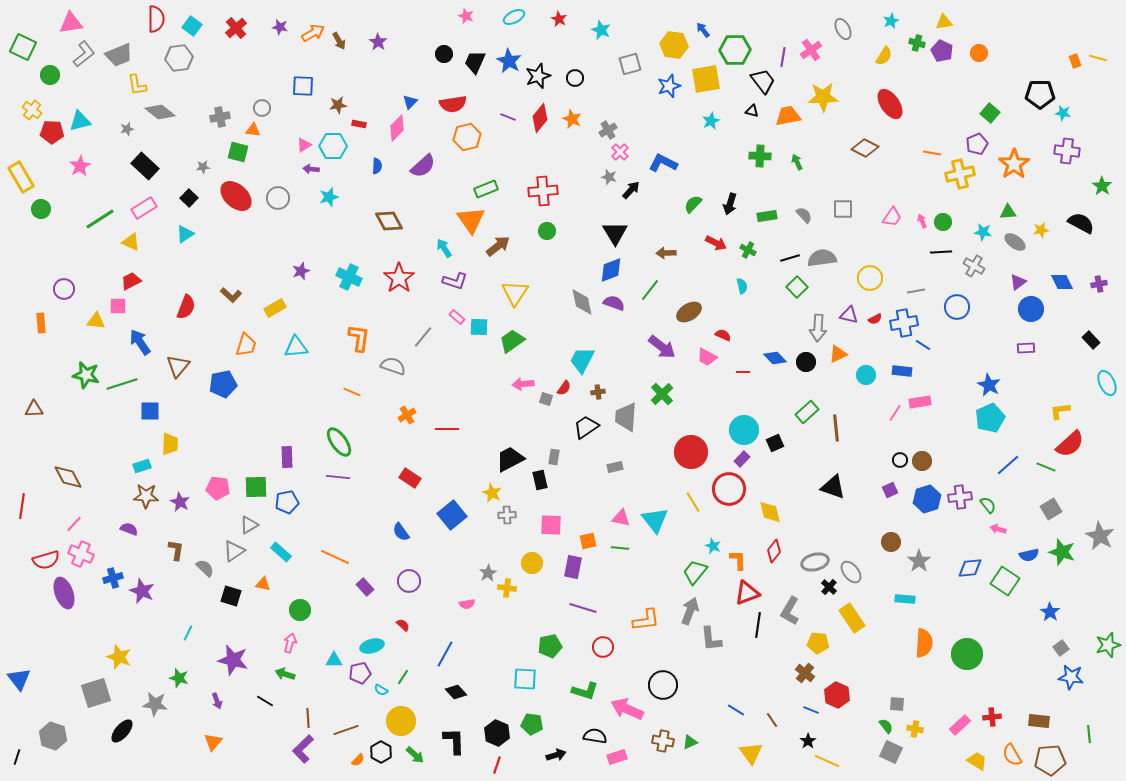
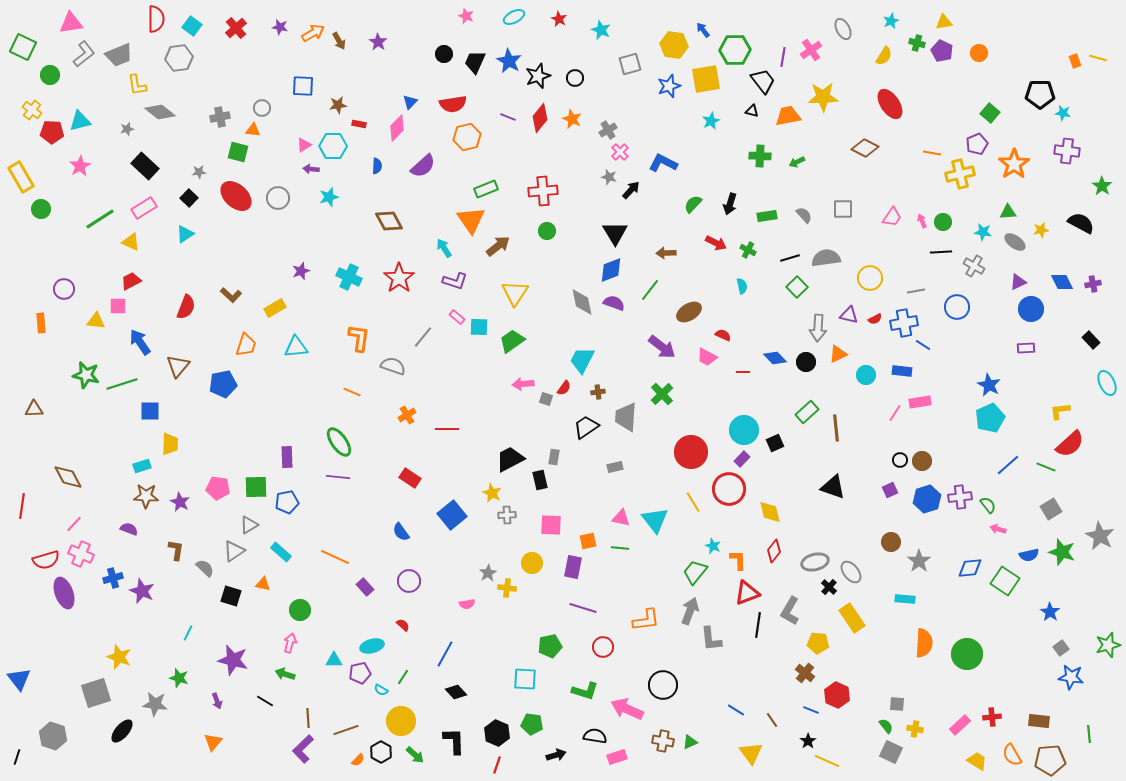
green arrow at (797, 162): rotated 91 degrees counterclockwise
gray star at (203, 167): moved 4 px left, 5 px down
gray semicircle at (822, 258): moved 4 px right
purple triangle at (1018, 282): rotated 12 degrees clockwise
purple cross at (1099, 284): moved 6 px left
